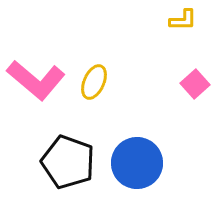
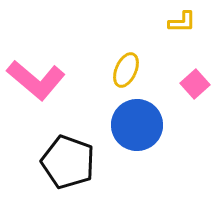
yellow L-shape: moved 1 px left, 2 px down
yellow ellipse: moved 32 px right, 12 px up
blue circle: moved 38 px up
